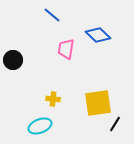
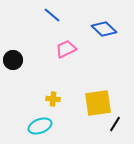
blue diamond: moved 6 px right, 6 px up
pink trapezoid: rotated 55 degrees clockwise
